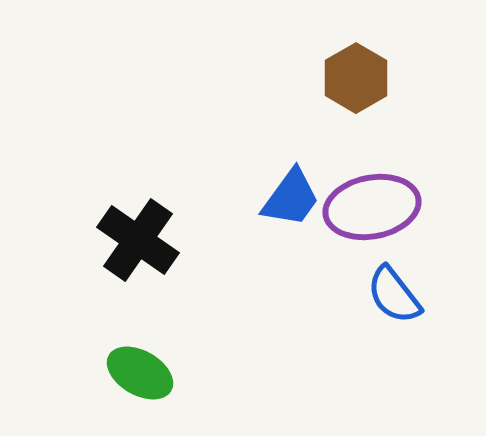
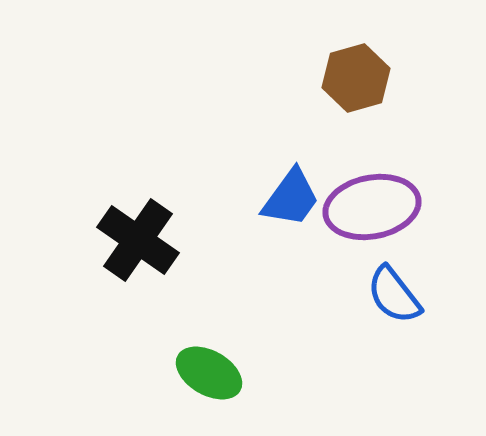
brown hexagon: rotated 14 degrees clockwise
green ellipse: moved 69 px right
